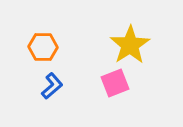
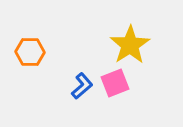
orange hexagon: moved 13 px left, 5 px down
blue L-shape: moved 30 px right
